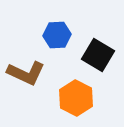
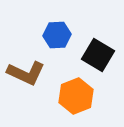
orange hexagon: moved 2 px up; rotated 12 degrees clockwise
